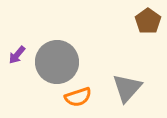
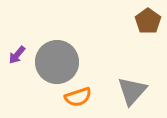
gray triangle: moved 5 px right, 3 px down
